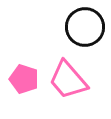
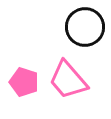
pink pentagon: moved 3 px down
